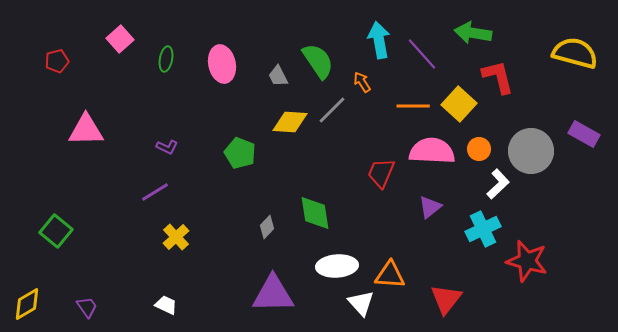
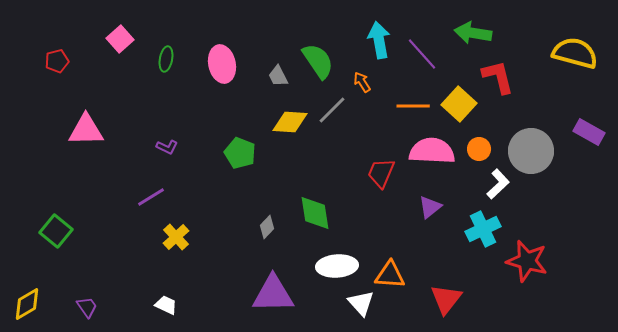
purple rectangle at (584, 134): moved 5 px right, 2 px up
purple line at (155, 192): moved 4 px left, 5 px down
